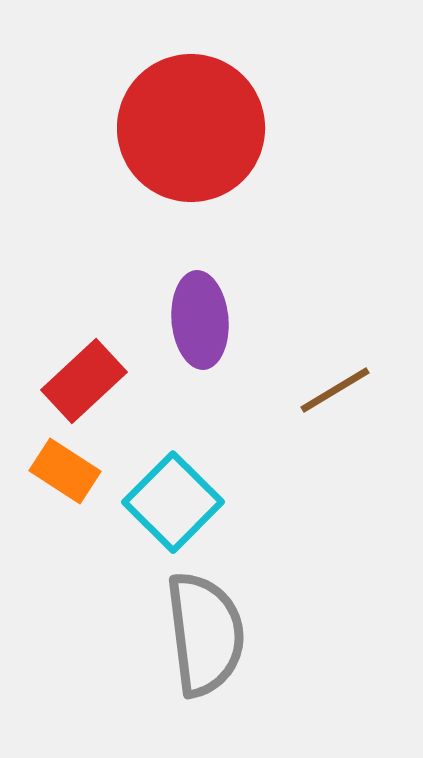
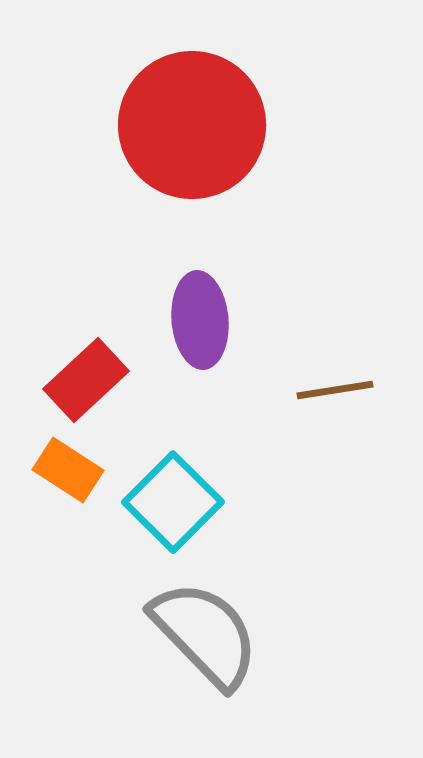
red circle: moved 1 px right, 3 px up
red rectangle: moved 2 px right, 1 px up
brown line: rotated 22 degrees clockwise
orange rectangle: moved 3 px right, 1 px up
gray semicircle: rotated 37 degrees counterclockwise
